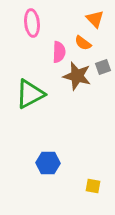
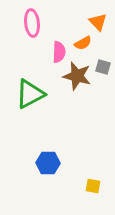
orange triangle: moved 3 px right, 3 px down
orange semicircle: rotated 66 degrees counterclockwise
gray square: rotated 35 degrees clockwise
